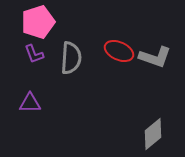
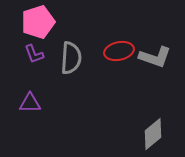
red ellipse: rotated 36 degrees counterclockwise
